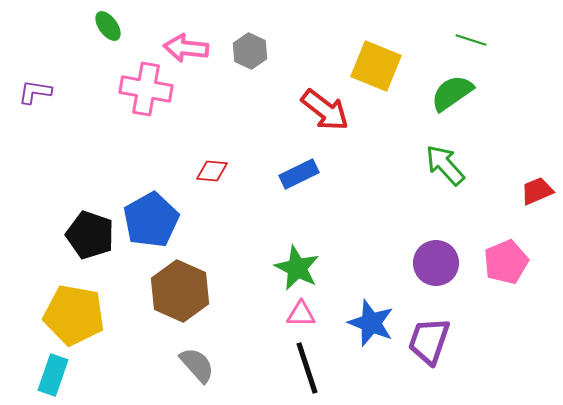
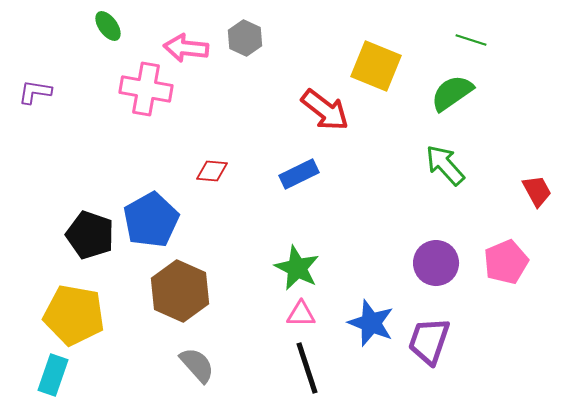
gray hexagon: moved 5 px left, 13 px up
red trapezoid: rotated 84 degrees clockwise
